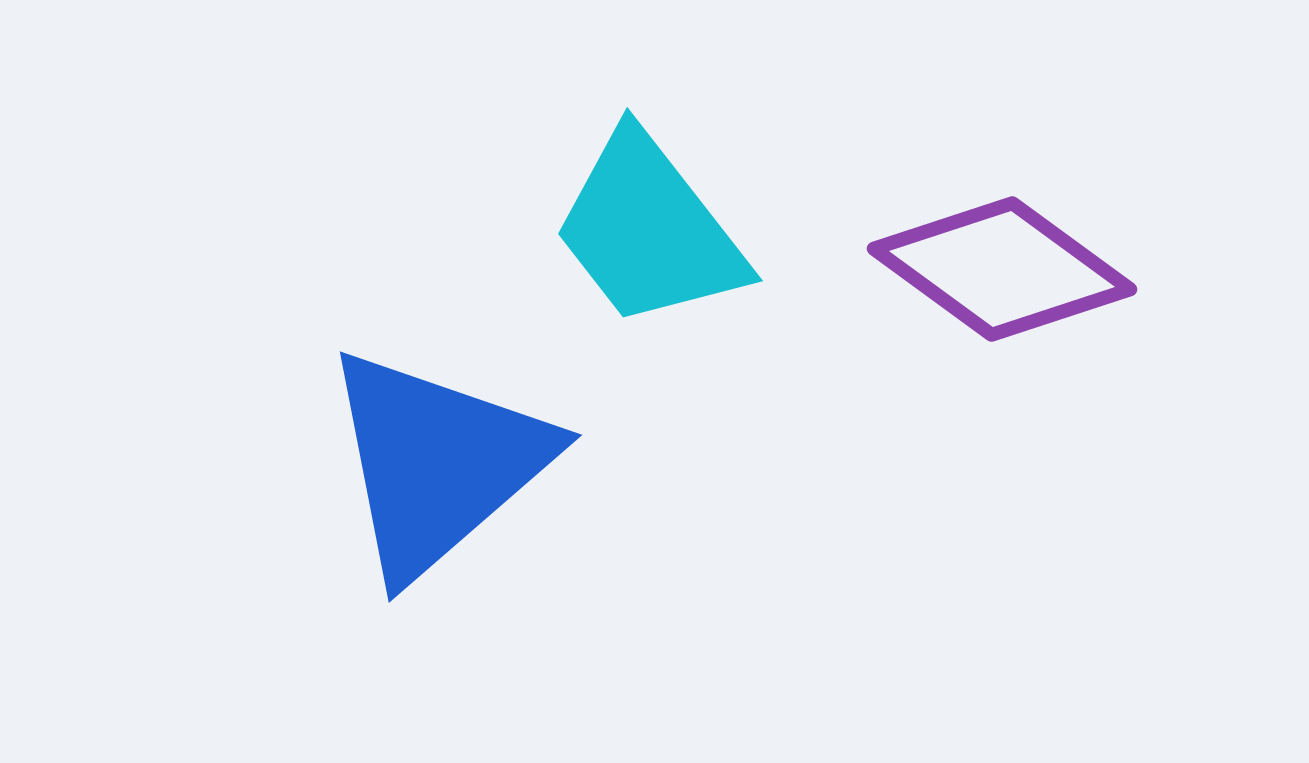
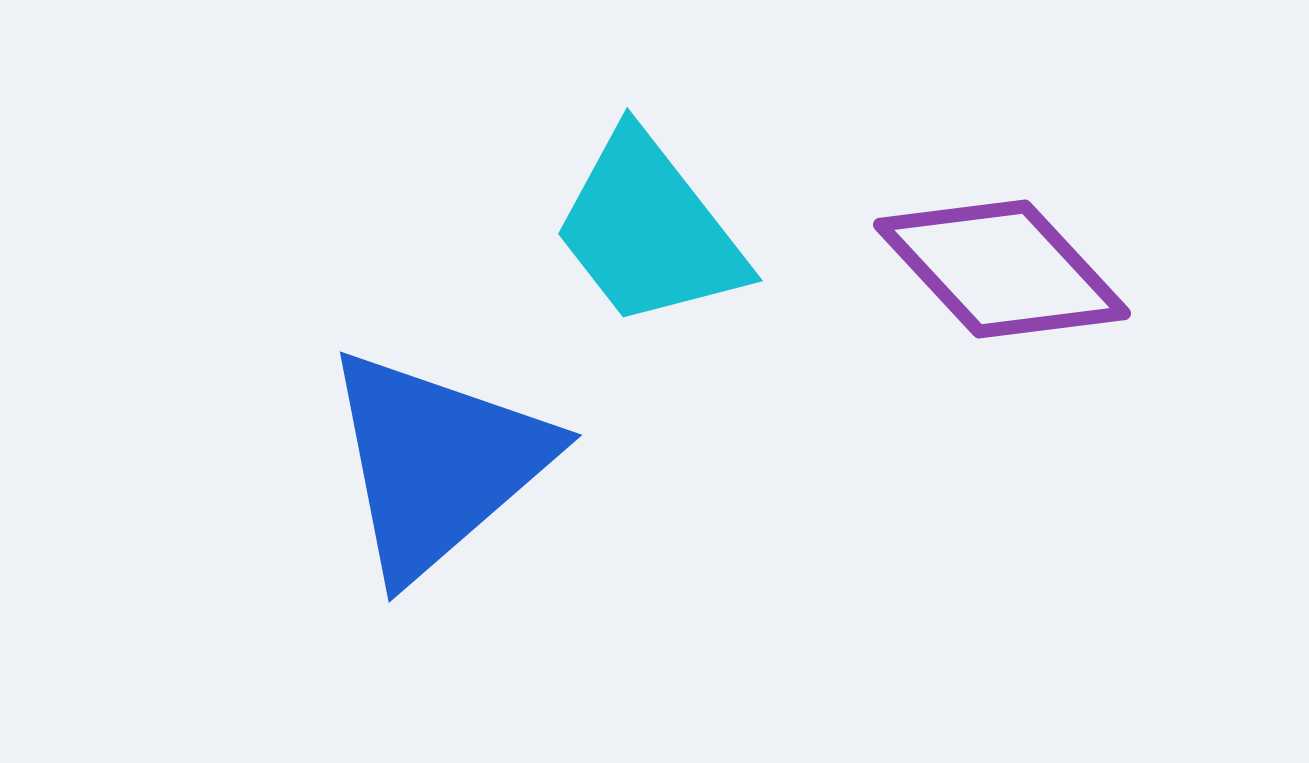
purple diamond: rotated 11 degrees clockwise
